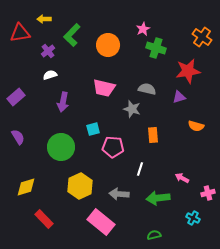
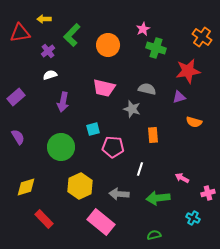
orange semicircle: moved 2 px left, 4 px up
